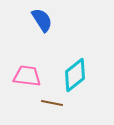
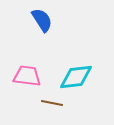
cyan diamond: moved 1 px right, 2 px down; rotated 32 degrees clockwise
